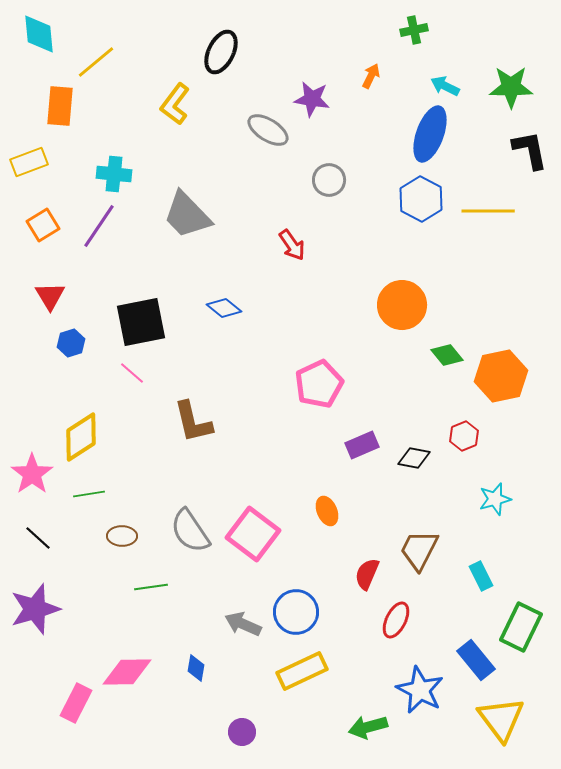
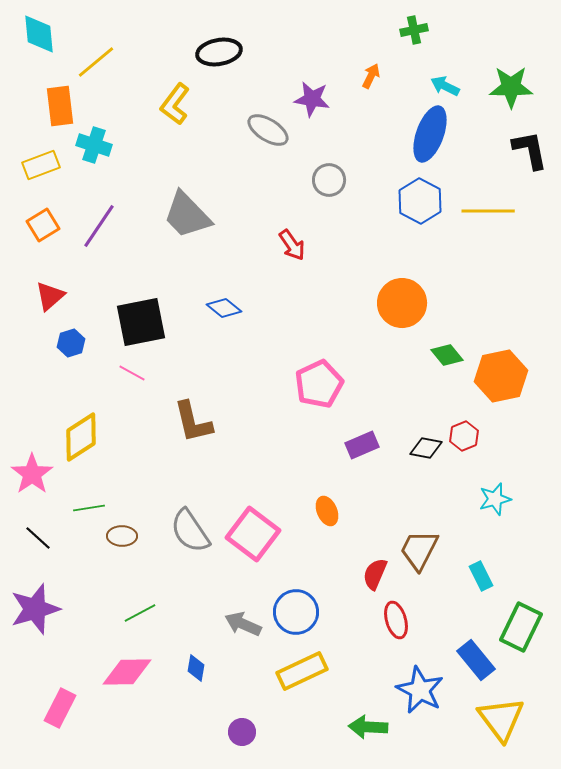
black ellipse at (221, 52): moved 2 px left; rotated 54 degrees clockwise
orange rectangle at (60, 106): rotated 12 degrees counterclockwise
yellow rectangle at (29, 162): moved 12 px right, 3 px down
cyan cross at (114, 174): moved 20 px left, 29 px up; rotated 12 degrees clockwise
blue hexagon at (421, 199): moved 1 px left, 2 px down
red triangle at (50, 296): rotated 20 degrees clockwise
orange circle at (402, 305): moved 2 px up
pink line at (132, 373): rotated 12 degrees counterclockwise
black diamond at (414, 458): moved 12 px right, 10 px up
green line at (89, 494): moved 14 px down
red semicircle at (367, 574): moved 8 px right
green line at (151, 587): moved 11 px left, 26 px down; rotated 20 degrees counterclockwise
red ellipse at (396, 620): rotated 42 degrees counterclockwise
pink rectangle at (76, 703): moved 16 px left, 5 px down
green arrow at (368, 727): rotated 18 degrees clockwise
